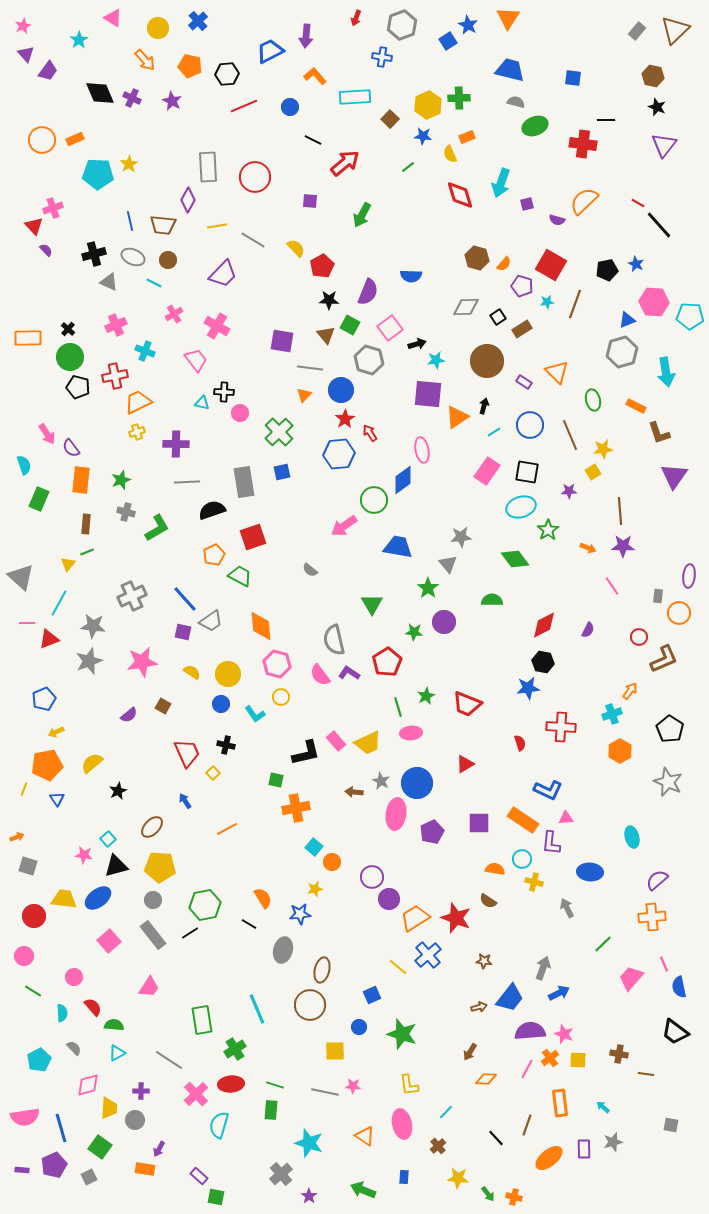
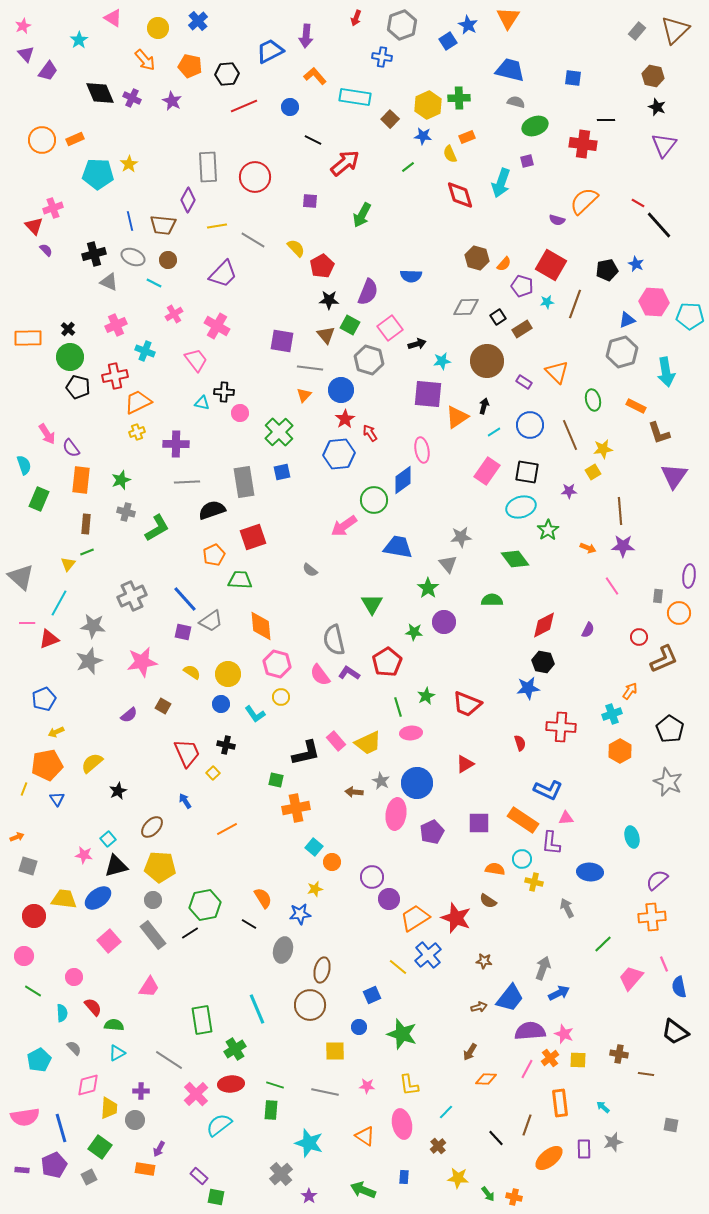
cyan rectangle at (355, 97): rotated 12 degrees clockwise
purple square at (527, 204): moved 43 px up
cyan star at (436, 360): moved 6 px right, 1 px down
green trapezoid at (240, 576): moved 4 px down; rotated 25 degrees counterclockwise
pink star at (353, 1086): moved 14 px right
cyan semicircle at (219, 1125): rotated 36 degrees clockwise
